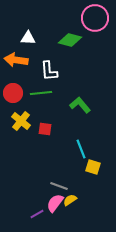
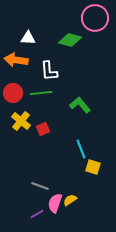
red square: moved 2 px left; rotated 32 degrees counterclockwise
gray line: moved 19 px left
pink semicircle: rotated 18 degrees counterclockwise
